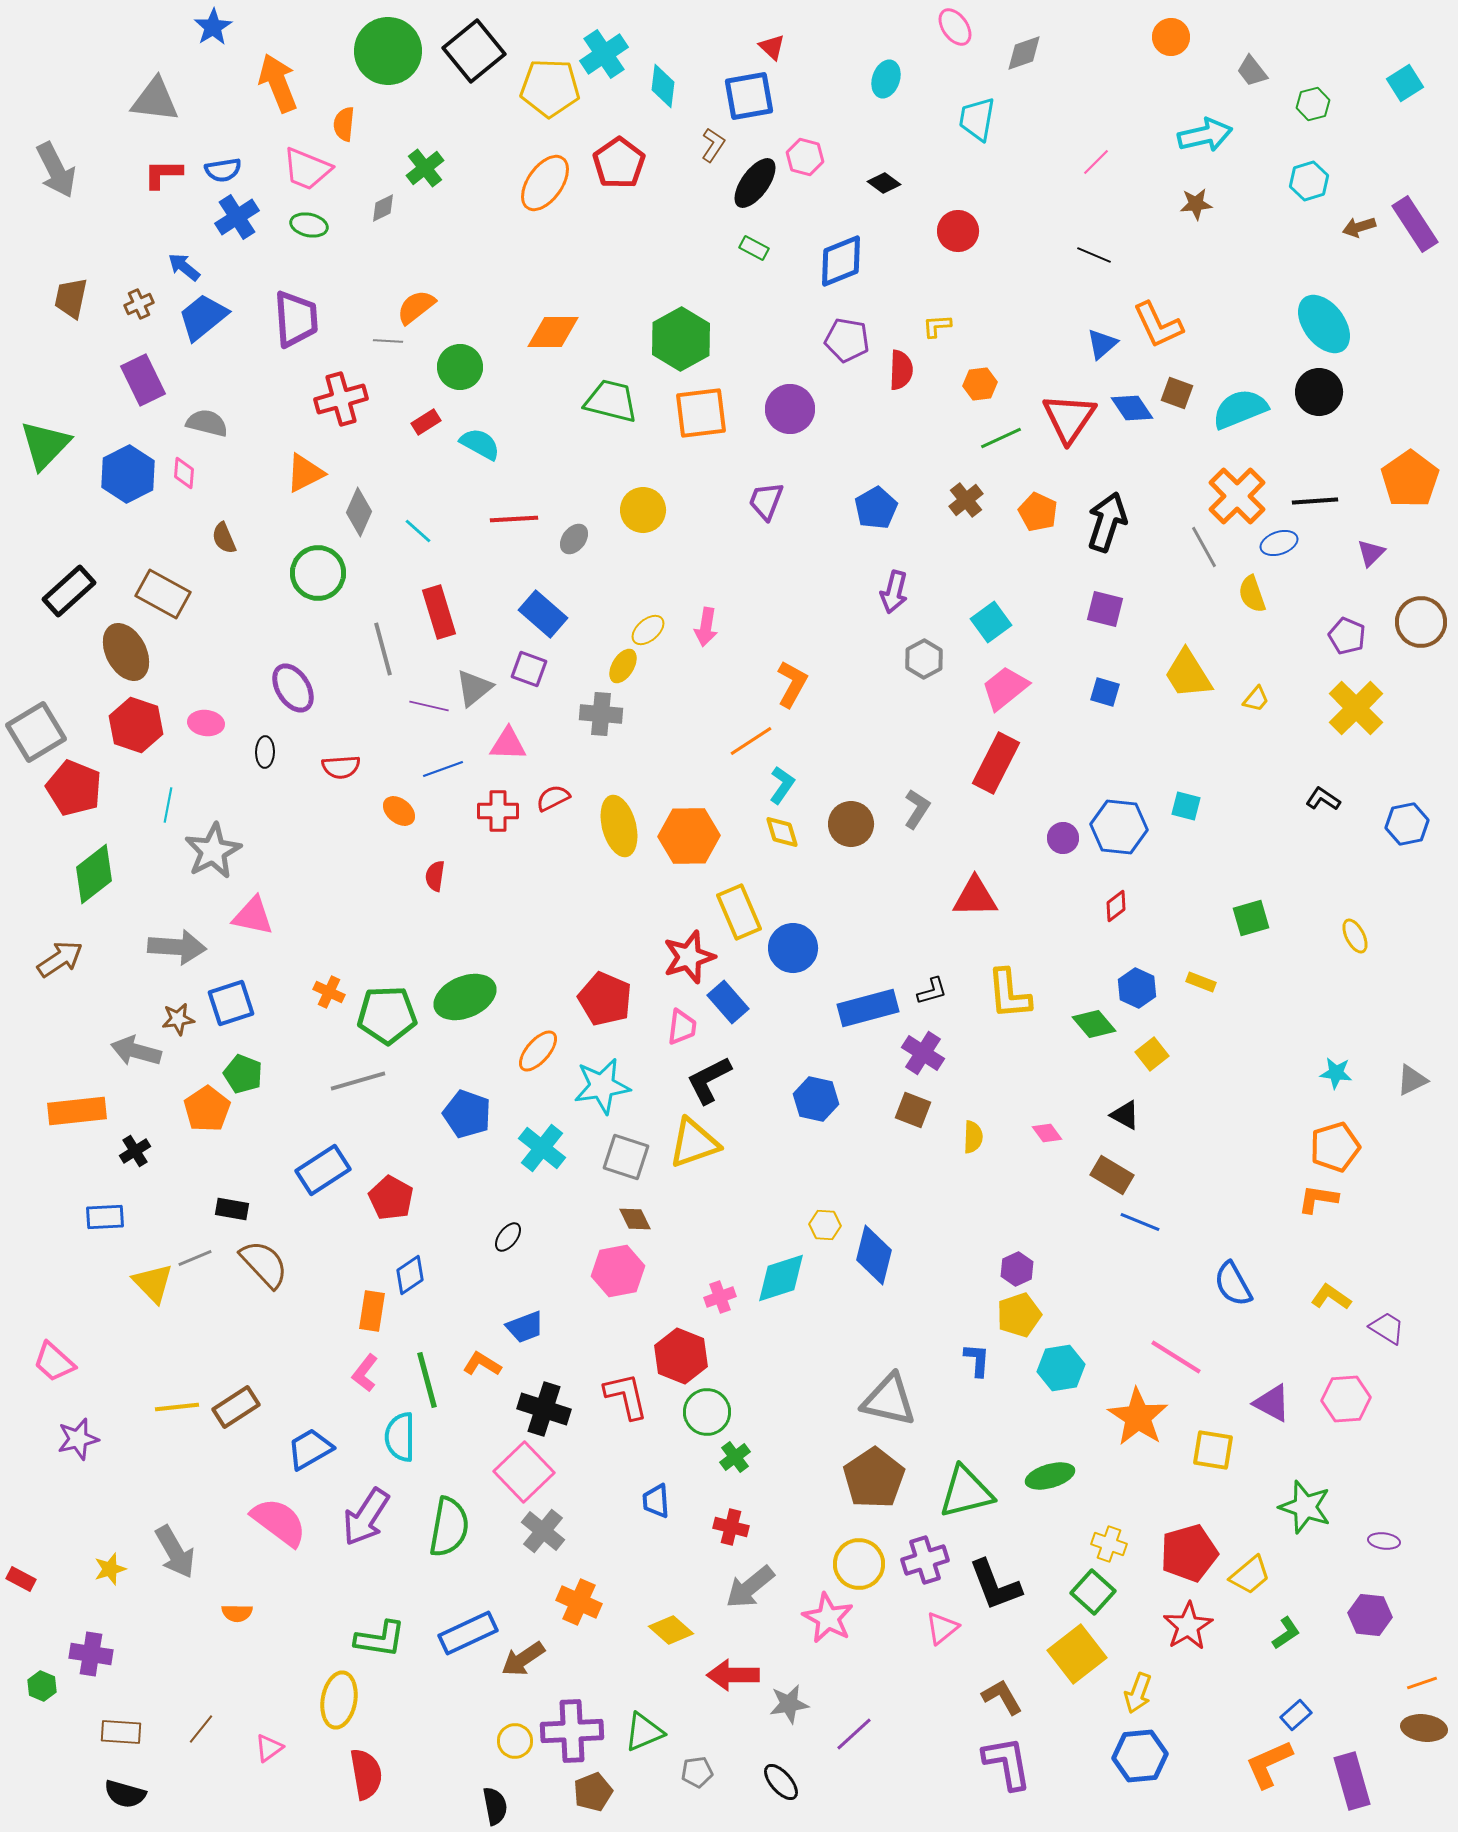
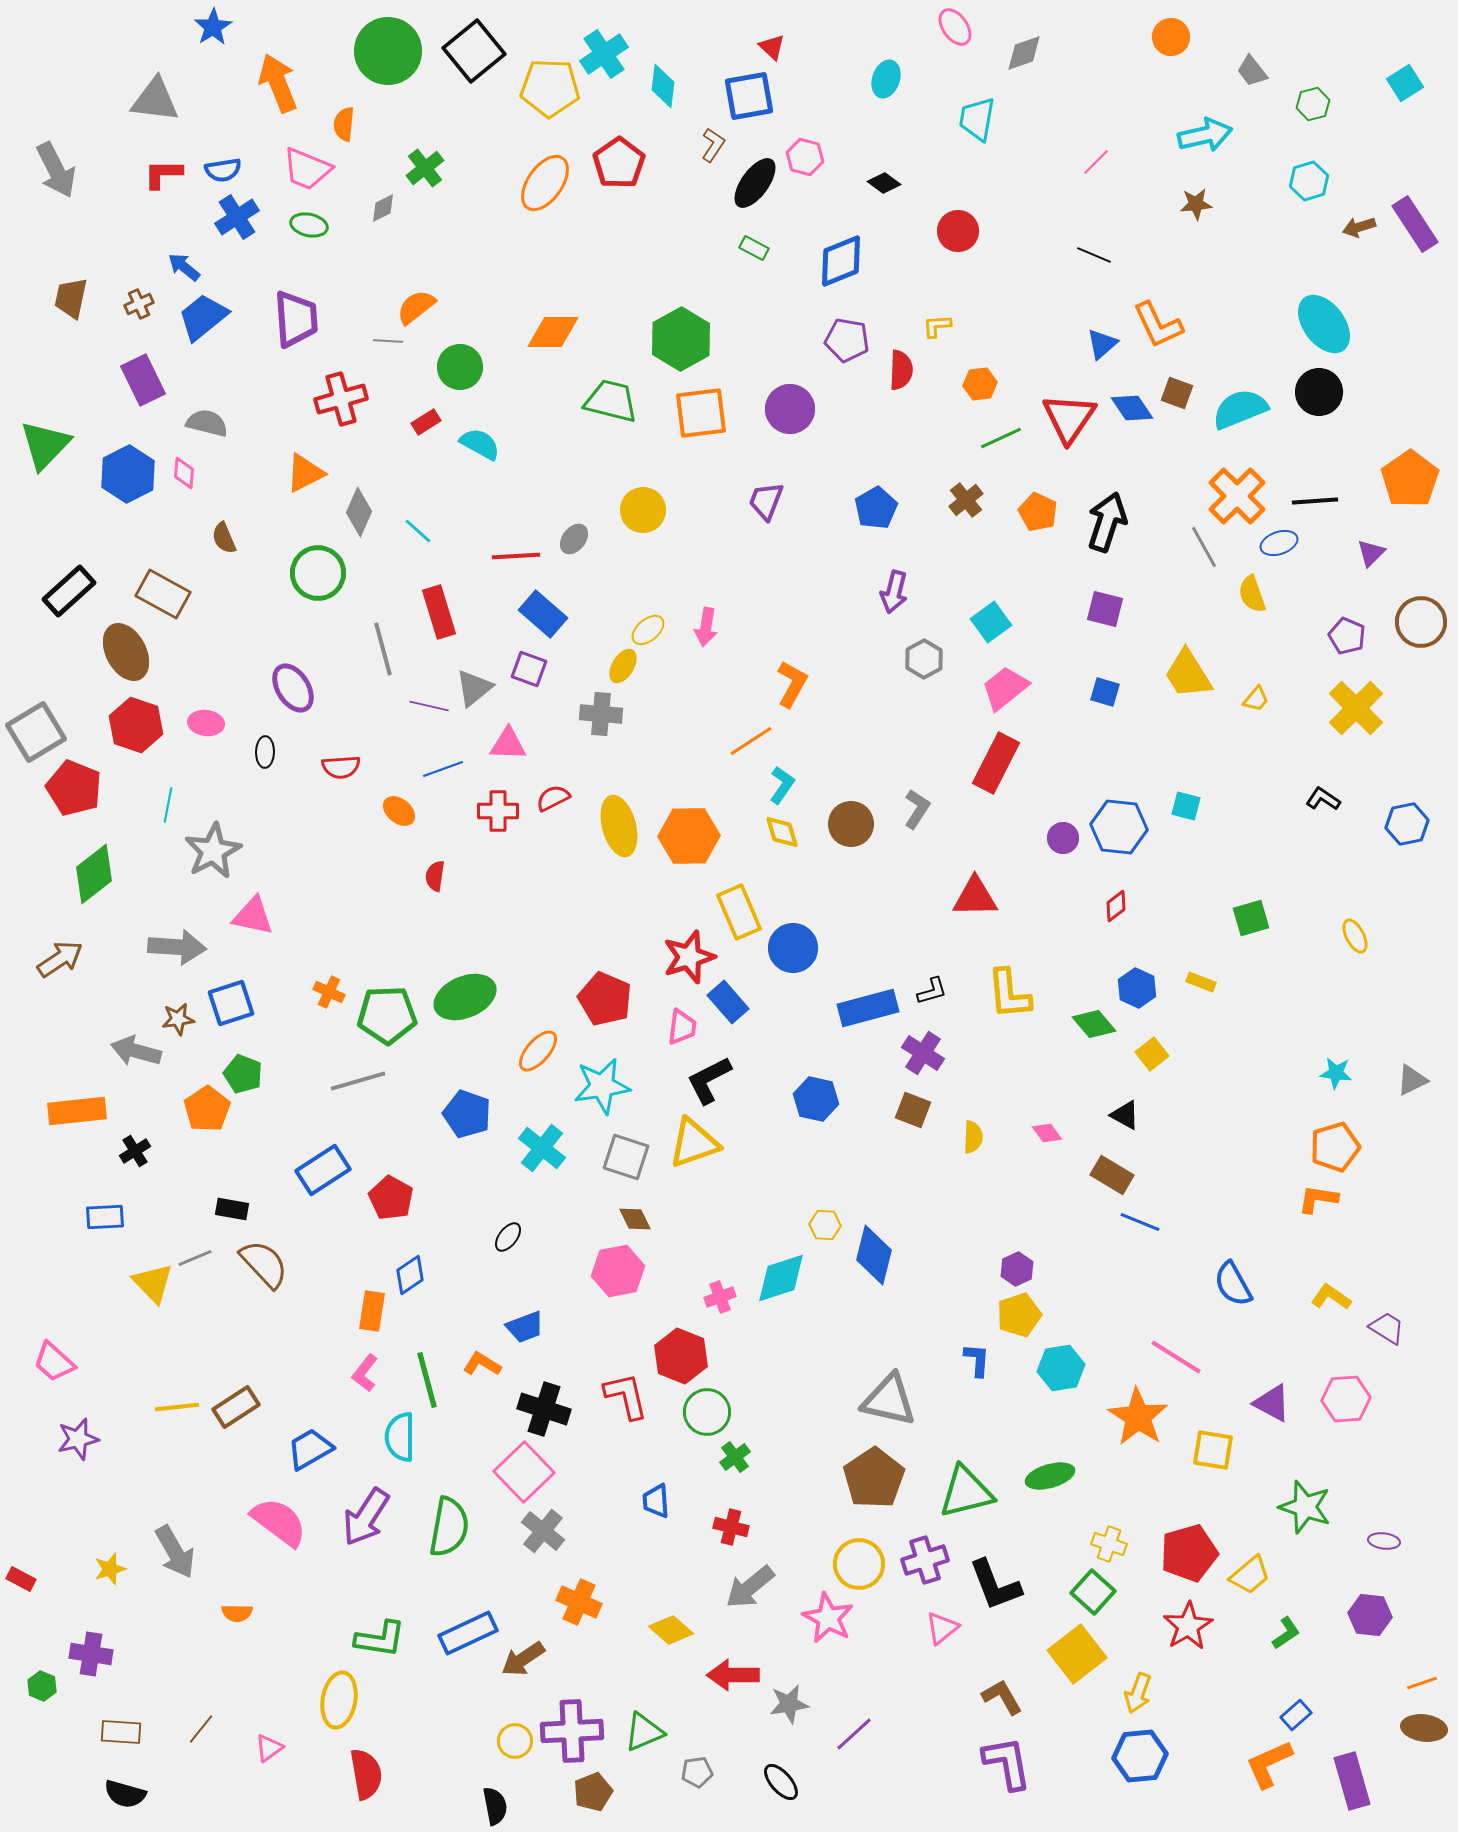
red line at (514, 519): moved 2 px right, 37 px down
